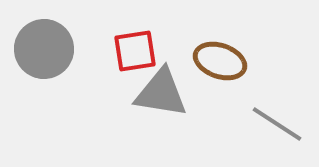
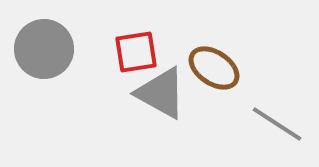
red square: moved 1 px right, 1 px down
brown ellipse: moved 6 px left, 7 px down; rotated 15 degrees clockwise
gray triangle: rotated 20 degrees clockwise
